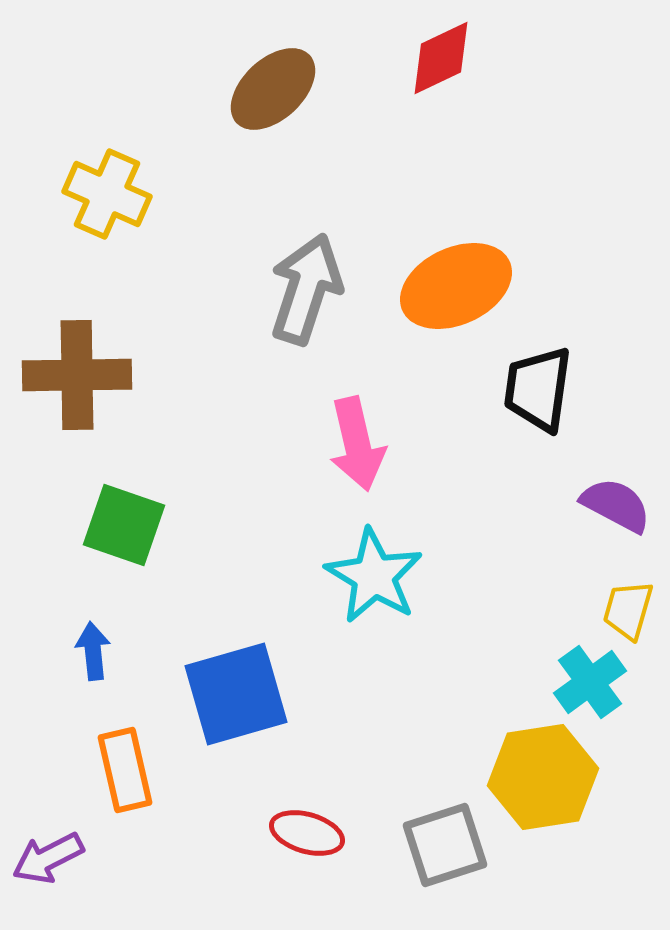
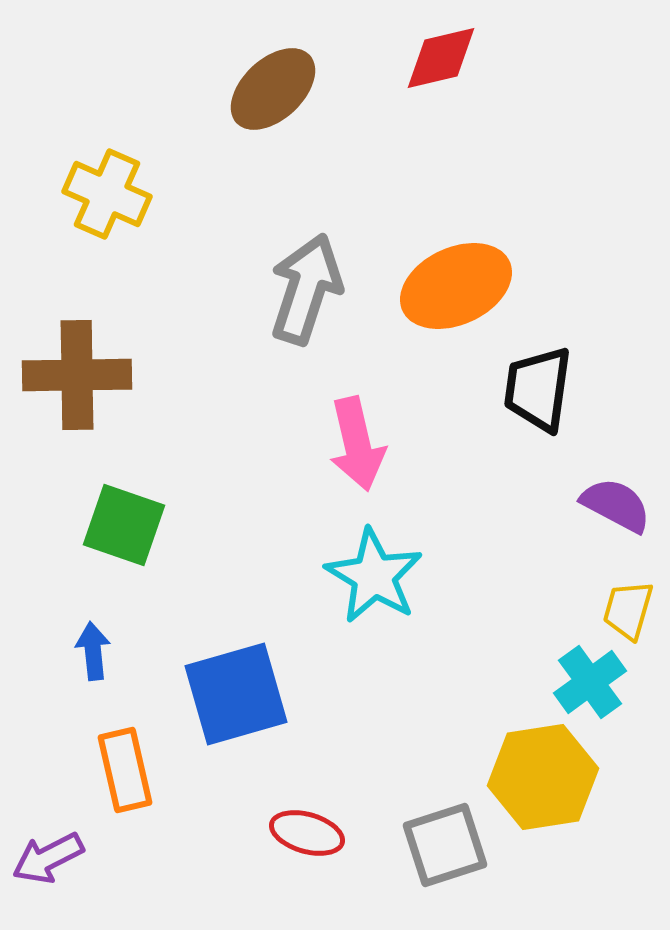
red diamond: rotated 12 degrees clockwise
